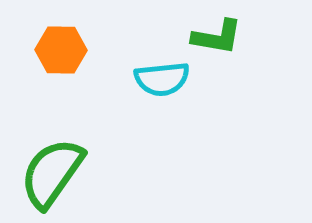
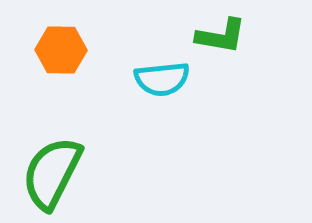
green L-shape: moved 4 px right, 1 px up
green semicircle: rotated 8 degrees counterclockwise
